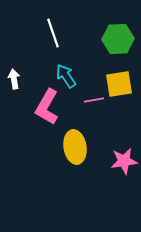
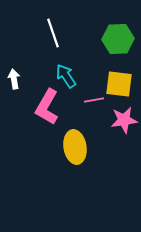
yellow square: rotated 16 degrees clockwise
pink star: moved 41 px up
